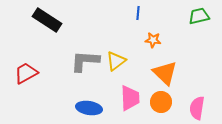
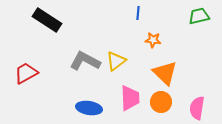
gray L-shape: rotated 24 degrees clockwise
